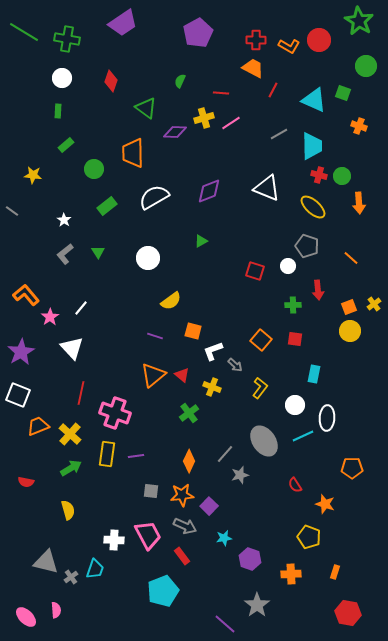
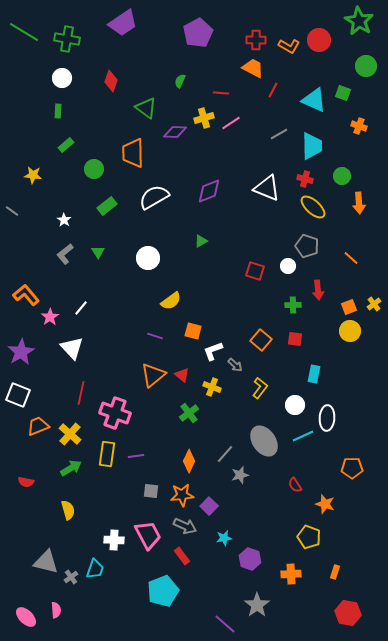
red cross at (319, 175): moved 14 px left, 4 px down
